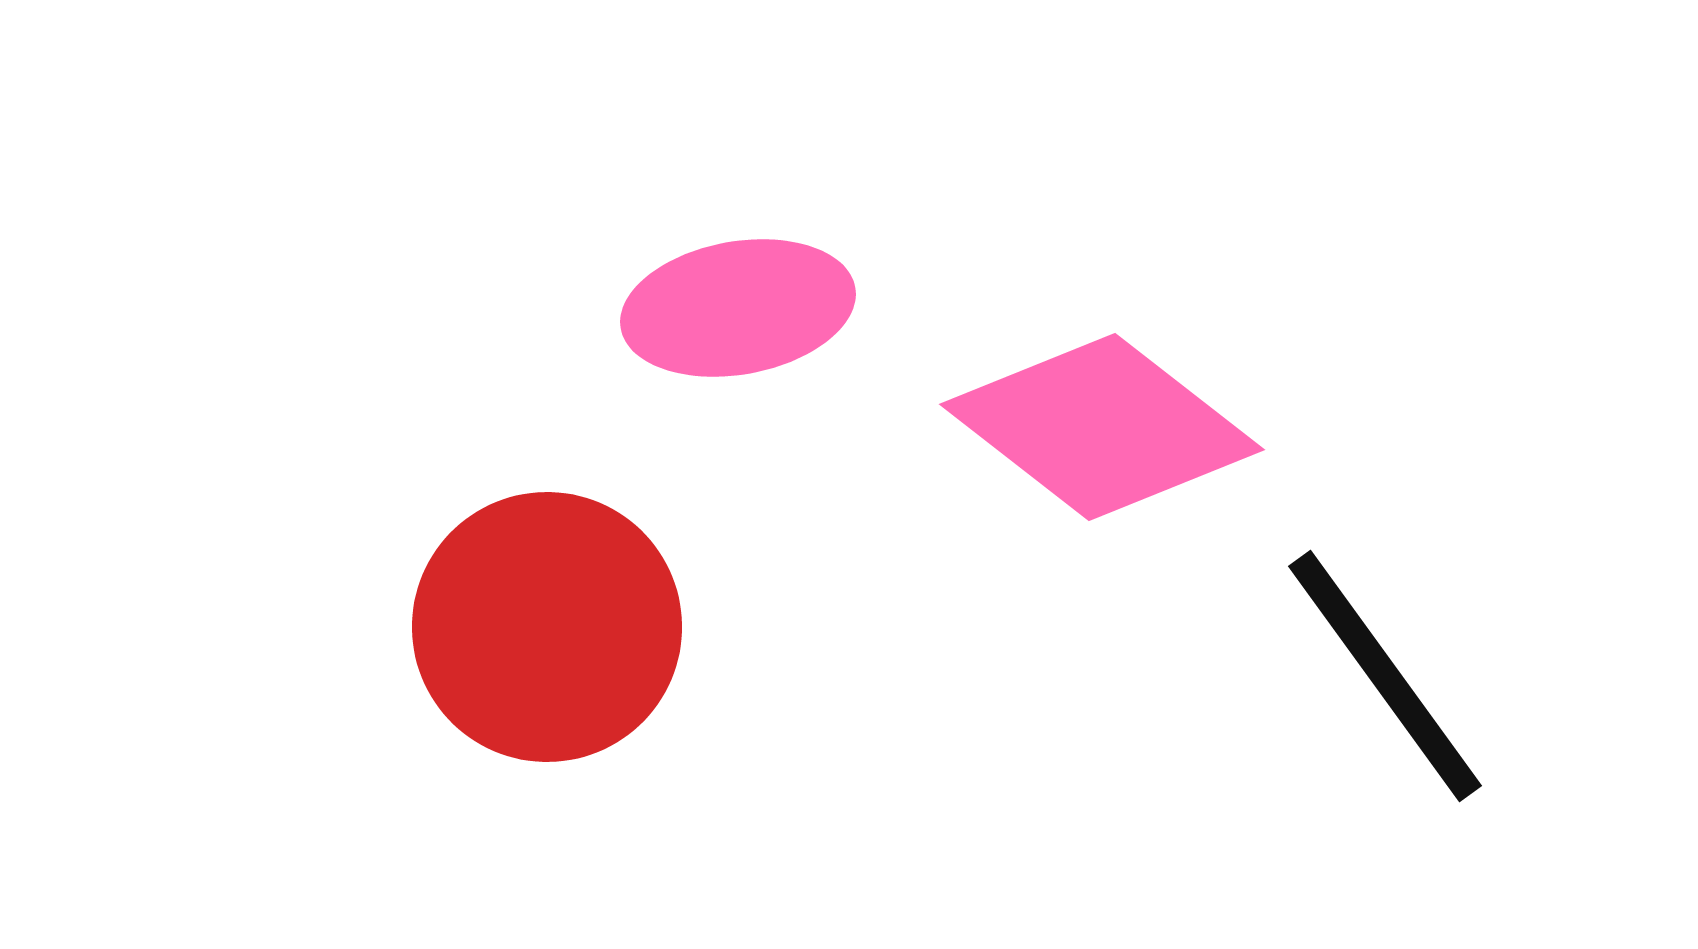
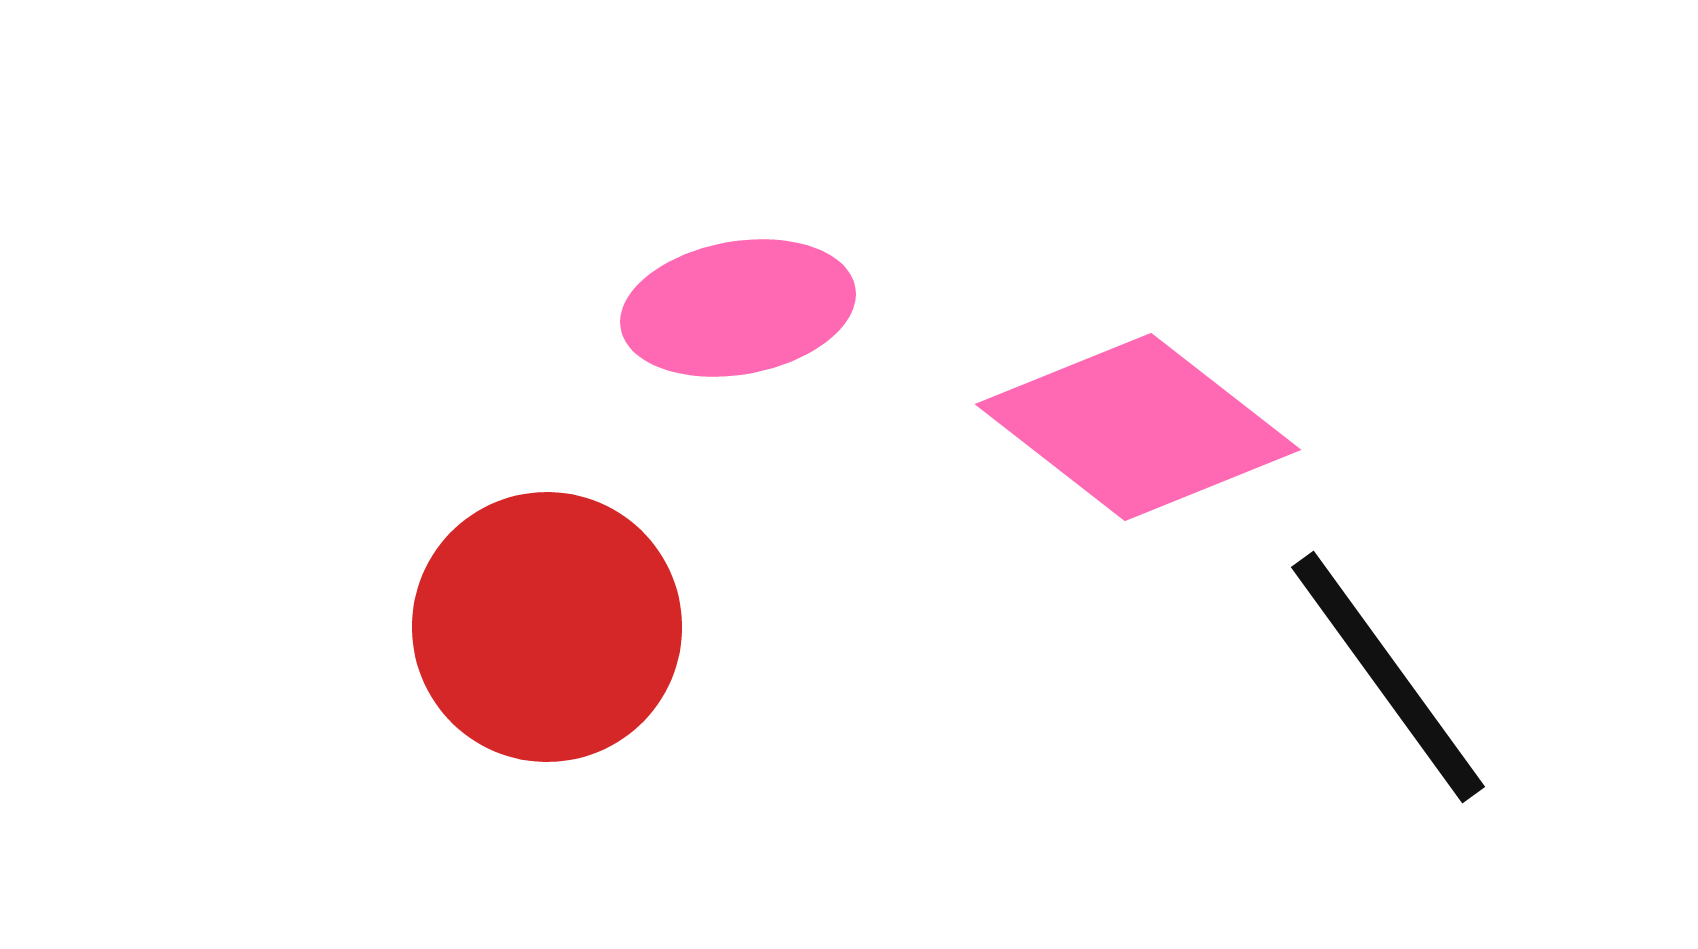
pink diamond: moved 36 px right
black line: moved 3 px right, 1 px down
